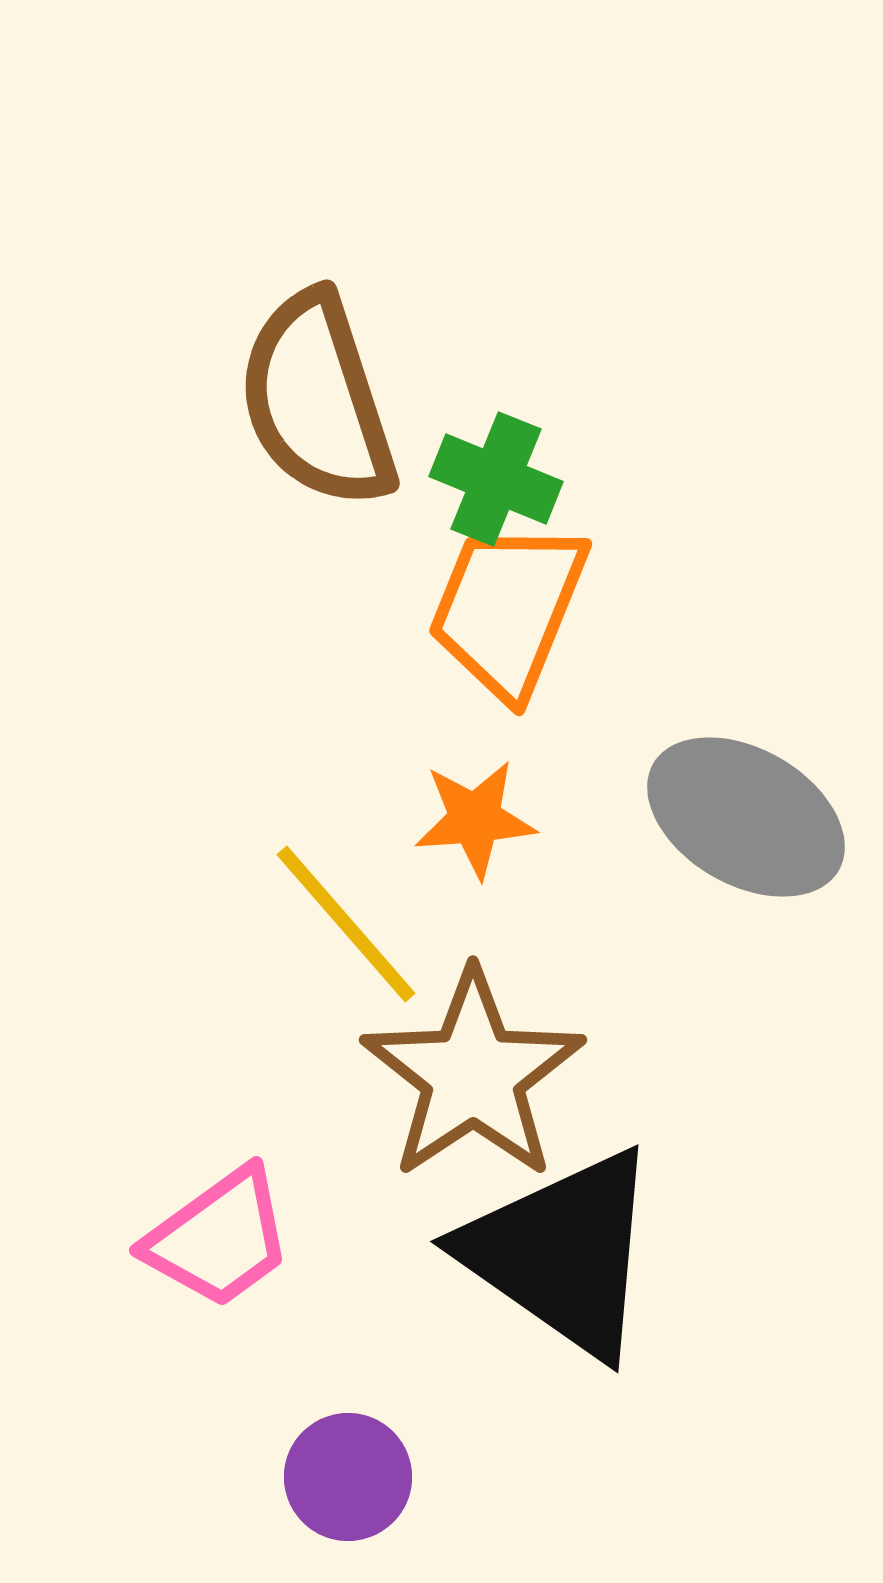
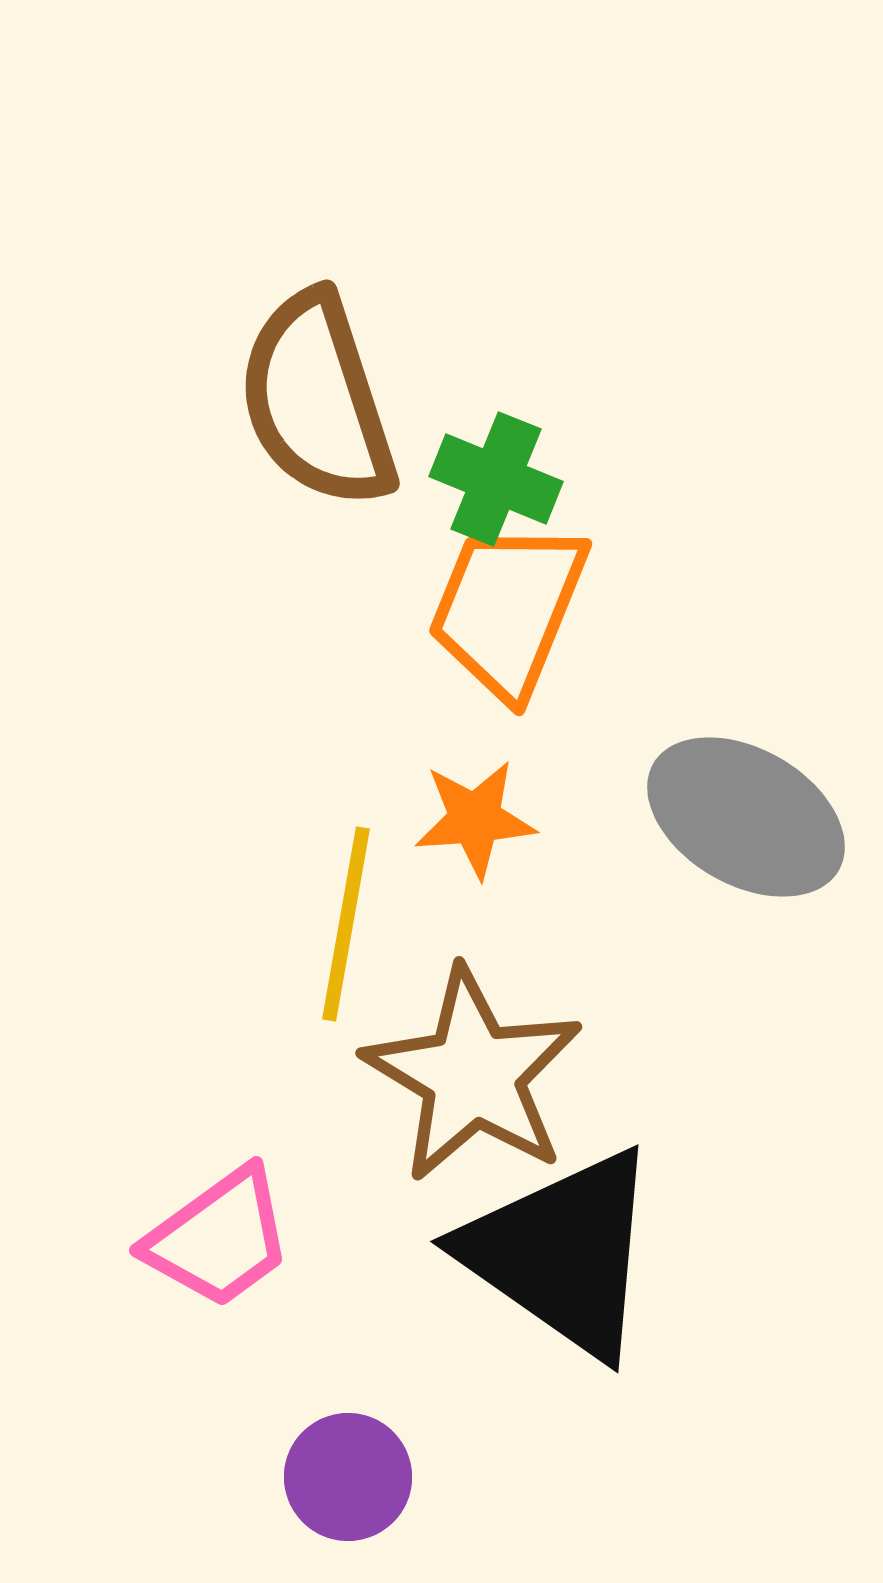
yellow line: rotated 51 degrees clockwise
brown star: rotated 7 degrees counterclockwise
